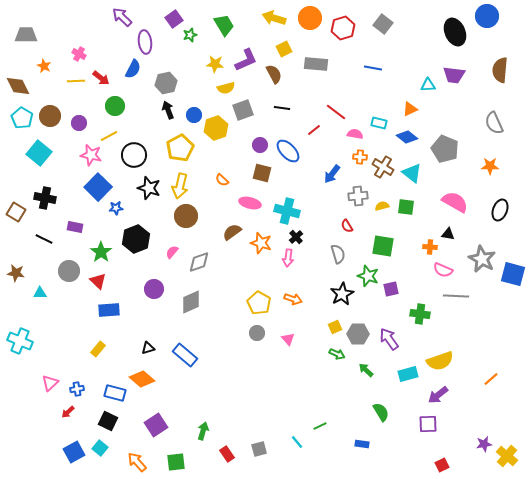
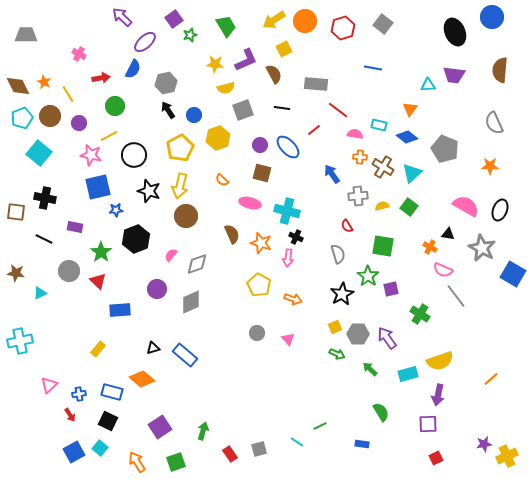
blue circle at (487, 16): moved 5 px right, 1 px down
yellow arrow at (274, 18): moved 2 px down; rotated 50 degrees counterclockwise
orange circle at (310, 18): moved 5 px left, 3 px down
green trapezoid at (224, 25): moved 2 px right, 1 px down
purple ellipse at (145, 42): rotated 55 degrees clockwise
gray rectangle at (316, 64): moved 20 px down
orange star at (44, 66): moved 16 px down
red arrow at (101, 78): rotated 48 degrees counterclockwise
yellow line at (76, 81): moved 8 px left, 13 px down; rotated 60 degrees clockwise
orange triangle at (410, 109): rotated 28 degrees counterclockwise
black arrow at (168, 110): rotated 12 degrees counterclockwise
red line at (336, 112): moved 2 px right, 2 px up
cyan pentagon at (22, 118): rotated 20 degrees clockwise
cyan rectangle at (379, 123): moved 2 px down
yellow hexagon at (216, 128): moved 2 px right, 10 px down
blue ellipse at (288, 151): moved 4 px up
cyan triangle at (412, 173): rotated 40 degrees clockwise
blue arrow at (332, 174): rotated 108 degrees clockwise
blue square at (98, 187): rotated 32 degrees clockwise
black star at (149, 188): moved 3 px down
pink semicircle at (455, 202): moved 11 px right, 4 px down
green square at (406, 207): moved 3 px right; rotated 30 degrees clockwise
blue star at (116, 208): moved 2 px down
brown square at (16, 212): rotated 24 degrees counterclockwise
brown semicircle at (232, 232): moved 2 px down; rotated 102 degrees clockwise
black cross at (296, 237): rotated 24 degrees counterclockwise
orange cross at (430, 247): rotated 24 degrees clockwise
pink semicircle at (172, 252): moved 1 px left, 3 px down
gray star at (482, 259): moved 11 px up
gray diamond at (199, 262): moved 2 px left, 2 px down
blue square at (513, 274): rotated 15 degrees clockwise
green star at (368, 276): rotated 15 degrees clockwise
purple circle at (154, 289): moved 3 px right
cyan triangle at (40, 293): rotated 24 degrees counterclockwise
gray line at (456, 296): rotated 50 degrees clockwise
yellow pentagon at (259, 303): moved 18 px up
blue rectangle at (109, 310): moved 11 px right
green cross at (420, 314): rotated 24 degrees clockwise
purple arrow at (389, 339): moved 2 px left, 1 px up
cyan cross at (20, 341): rotated 35 degrees counterclockwise
black triangle at (148, 348): moved 5 px right
green arrow at (366, 370): moved 4 px right, 1 px up
pink triangle at (50, 383): moved 1 px left, 2 px down
blue cross at (77, 389): moved 2 px right, 5 px down
blue rectangle at (115, 393): moved 3 px left, 1 px up
purple arrow at (438, 395): rotated 40 degrees counterclockwise
red arrow at (68, 412): moved 2 px right, 3 px down; rotated 80 degrees counterclockwise
purple square at (156, 425): moved 4 px right, 2 px down
cyan line at (297, 442): rotated 16 degrees counterclockwise
red rectangle at (227, 454): moved 3 px right
yellow cross at (507, 456): rotated 25 degrees clockwise
orange arrow at (137, 462): rotated 10 degrees clockwise
green square at (176, 462): rotated 12 degrees counterclockwise
red square at (442, 465): moved 6 px left, 7 px up
